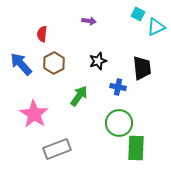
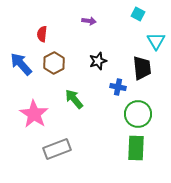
cyan triangle: moved 14 px down; rotated 36 degrees counterclockwise
green arrow: moved 5 px left, 3 px down; rotated 75 degrees counterclockwise
green circle: moved 19 px right, 9 px up
